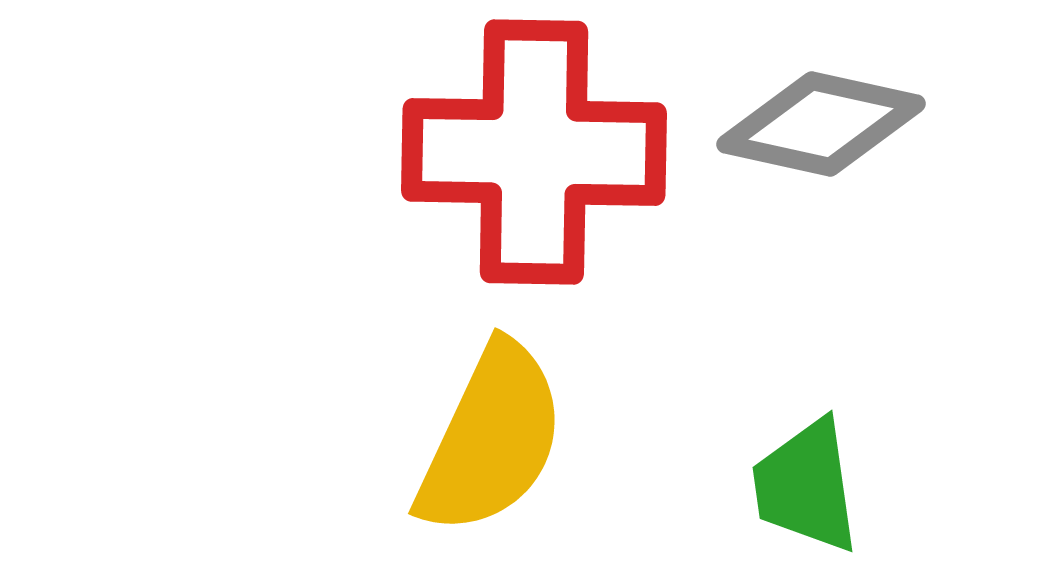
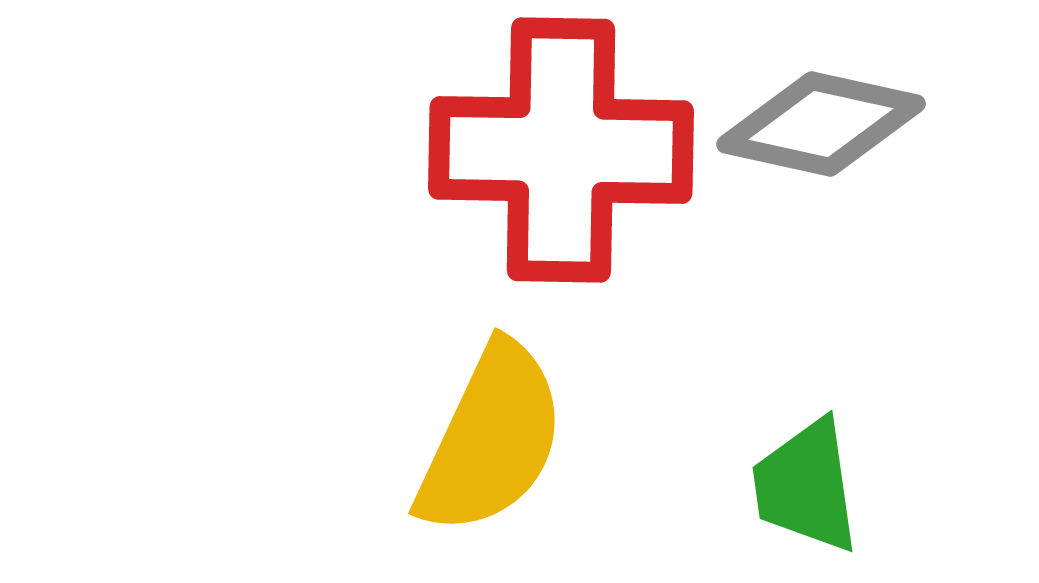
red cross: moved 27 px right, 2 px up
